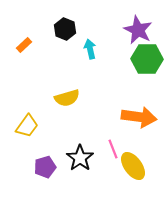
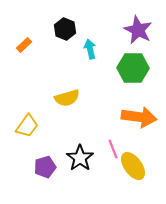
green hexagon: moved 14 px left, 9 px down
